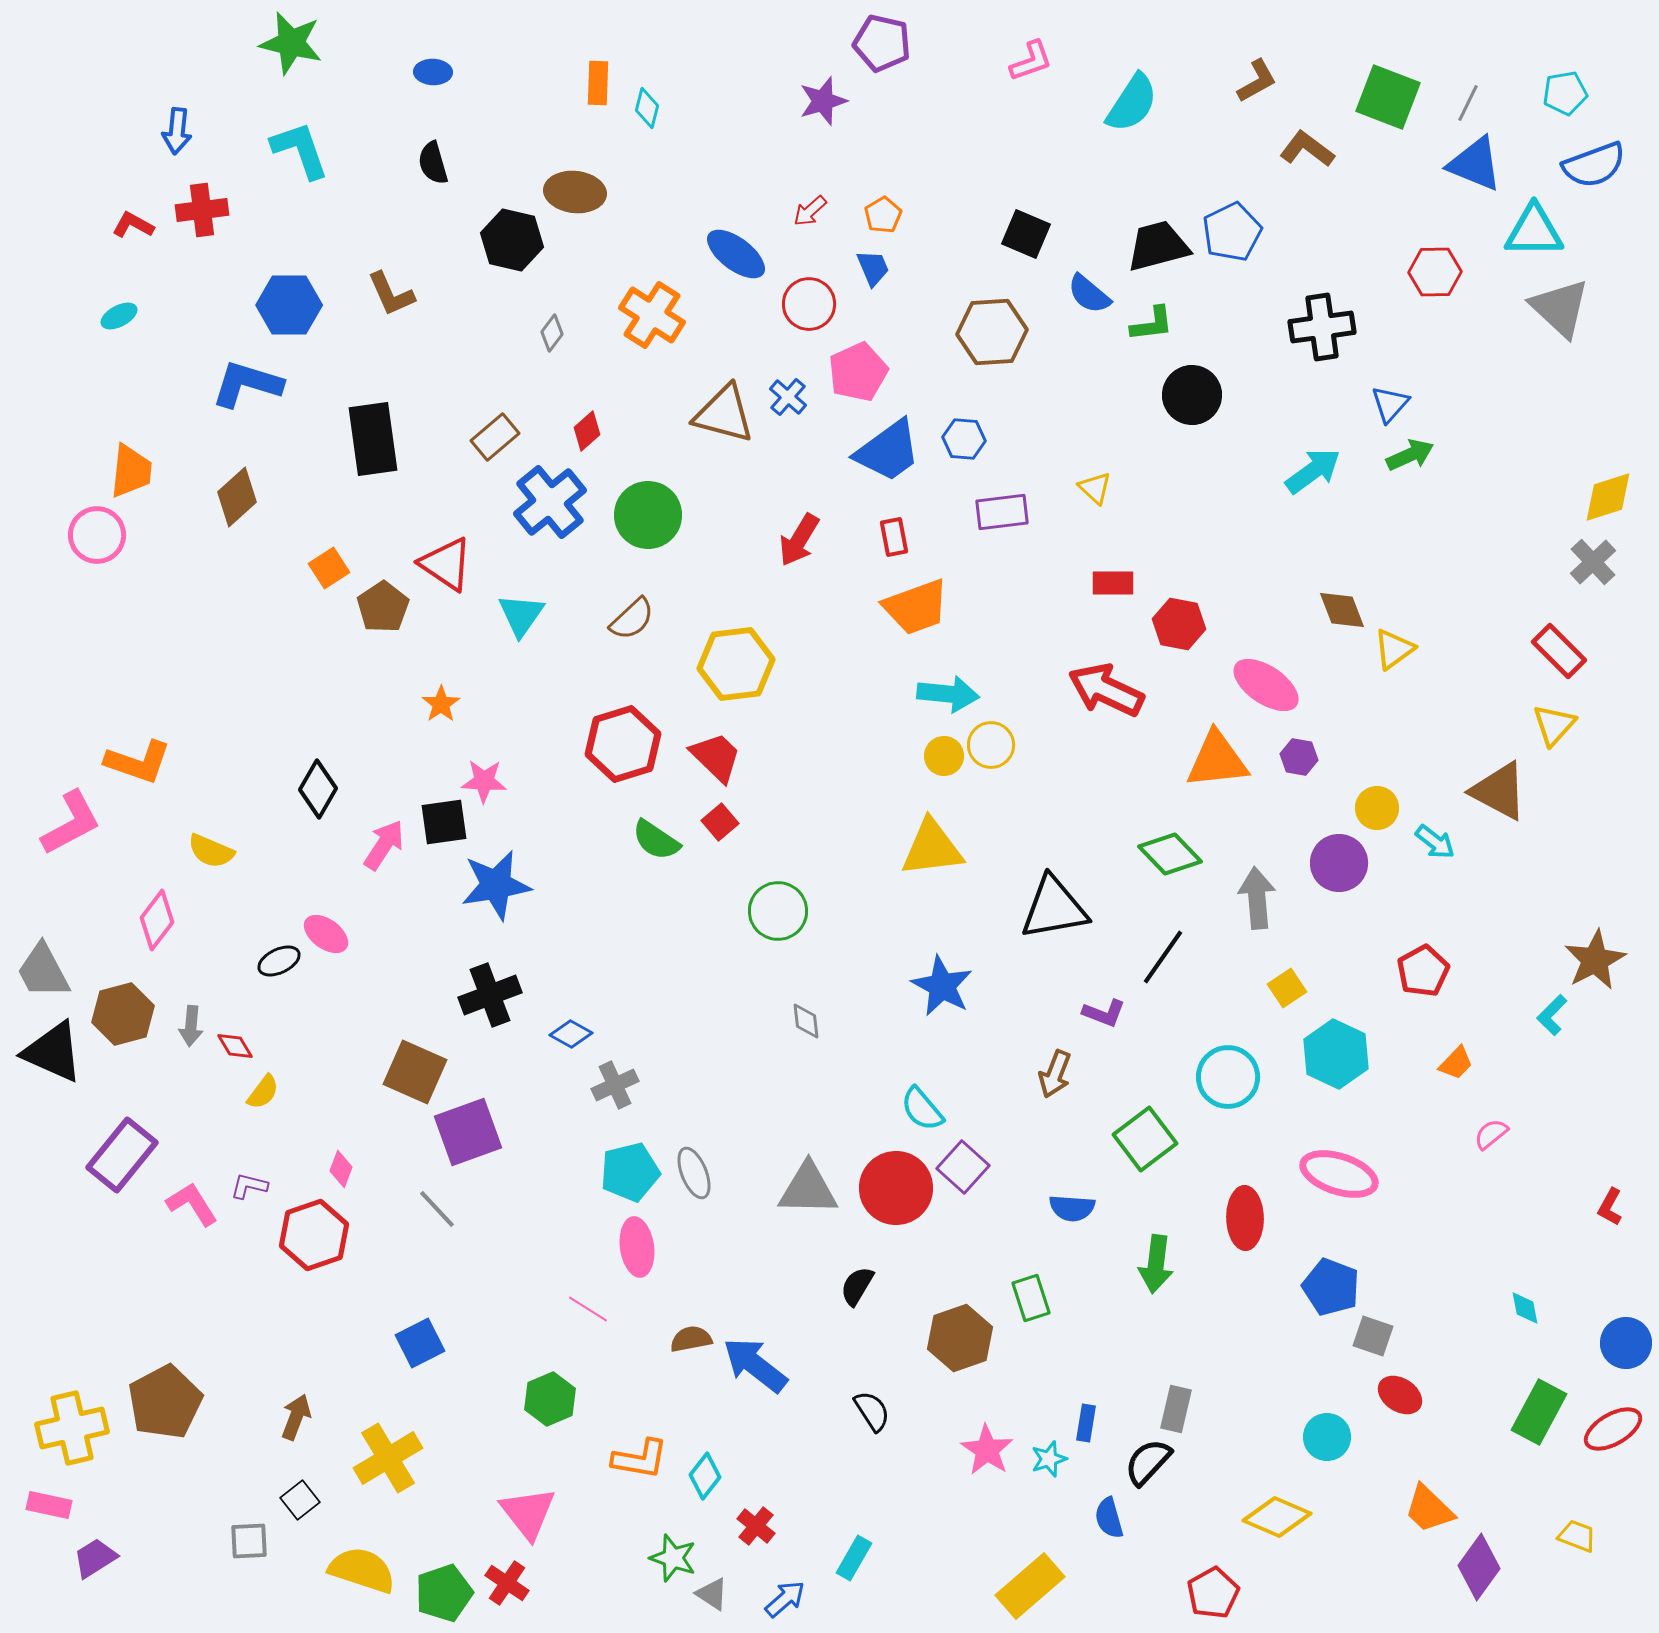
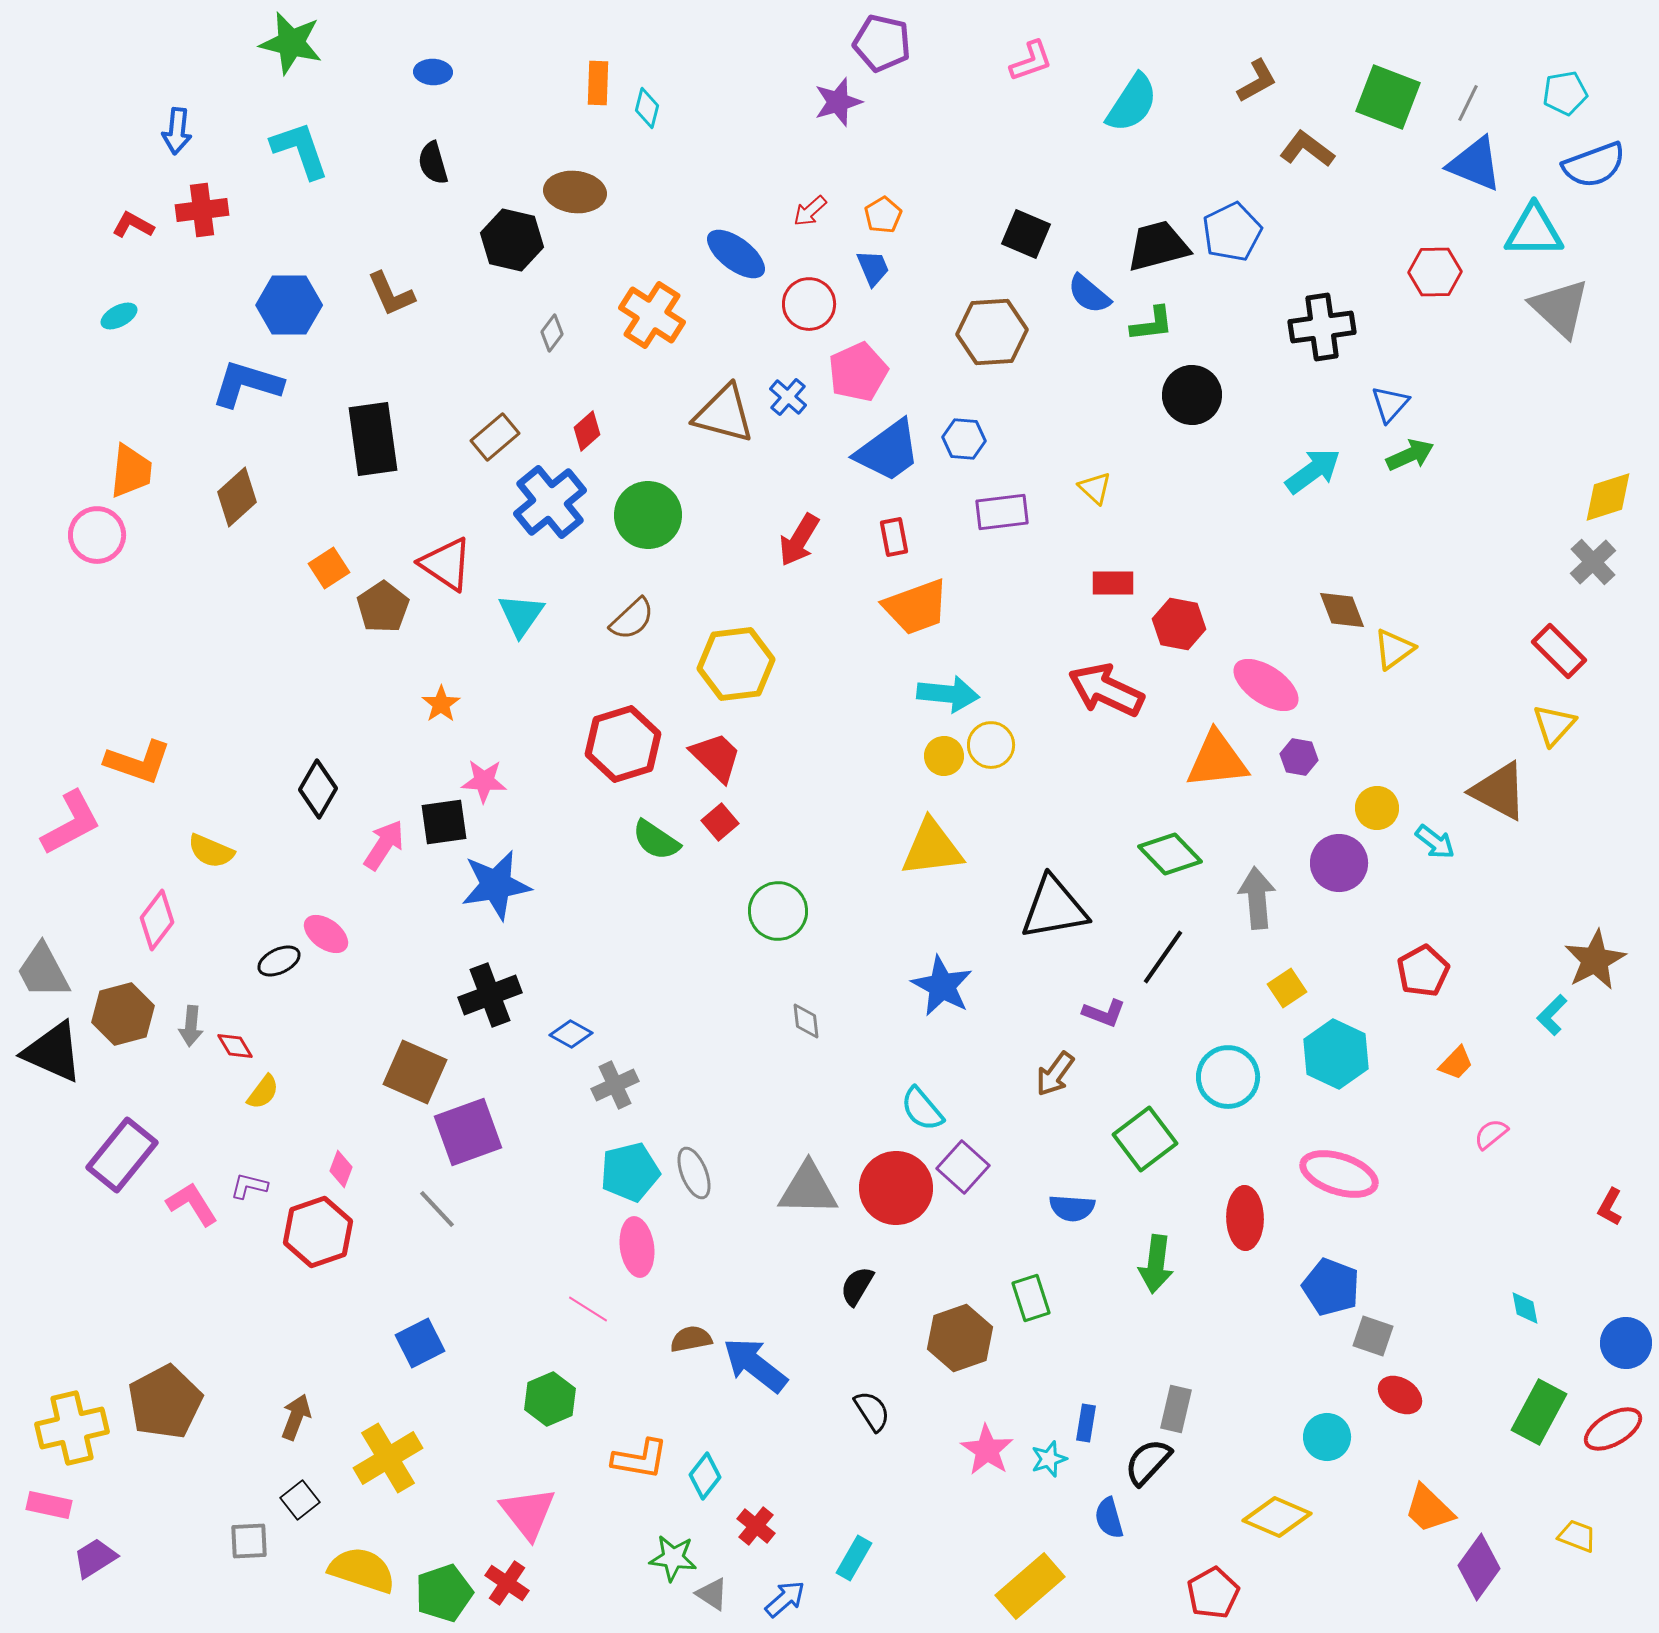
purple star at (823, 101): moved 15 px right, 1 px down
brown arrow at (1055, 1074): rotated 15 degrees clockwise
red hexagon at (314, 1235): moved 4 px right, 3 px up
green star at (673, 1558): rotated 12 degrees counterclockwise
